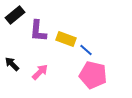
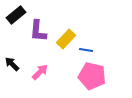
black rectangle: moved 1 px right
yellow rectangle: rotated 66 degrees counterclockwise
blue line: rotated 32 degrees counterclockwise
pink pentagon: moved 1 px left, 1 px down
